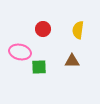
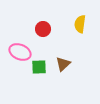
yellow semicircle: moved 2 px right, 6 px up
pink ellipse: rotated 10 degrees clockwise
brown triangle: moved 9 px left, 3 px down; rotated 42 degrees counterclockwise
